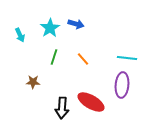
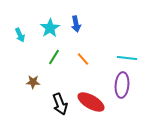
blue arrow: rotated 63 degrees clockwise
green line: rotated 14 degrees clockwise
black arrow: moved 2 px left, 4 px up; rotated 25 degrees counterclockwise
